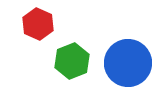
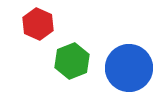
blue circle: moved 1 px right, 5 px down
